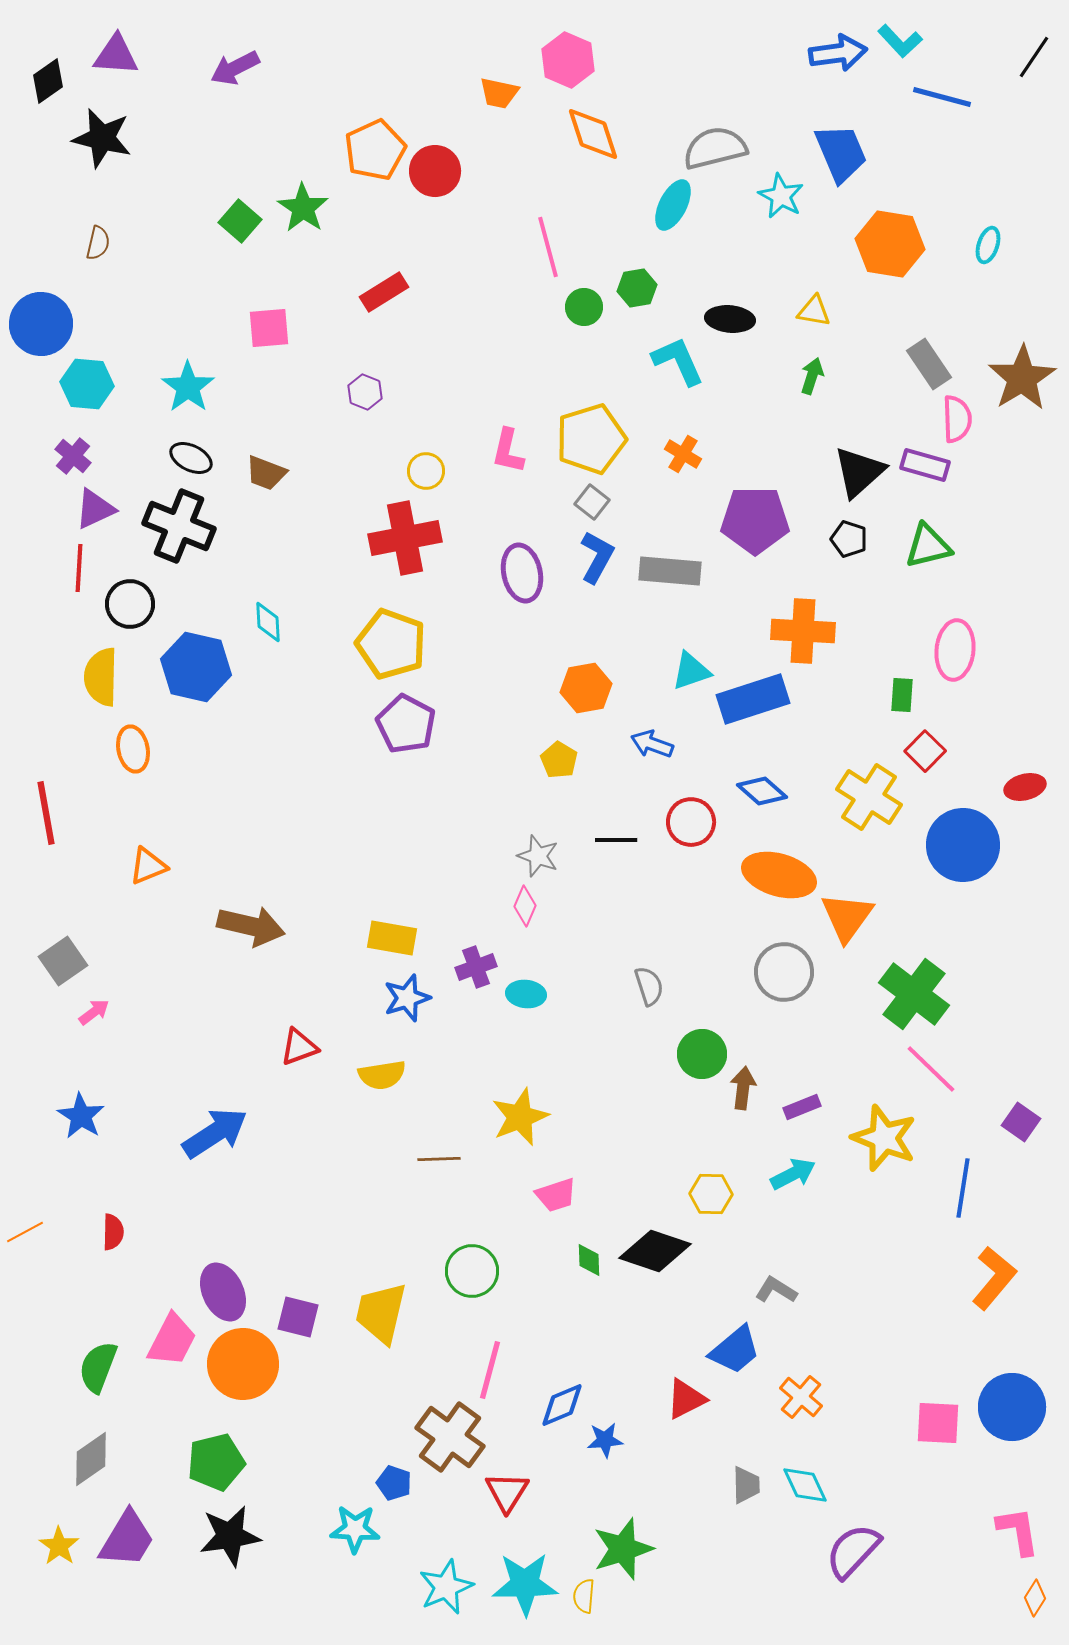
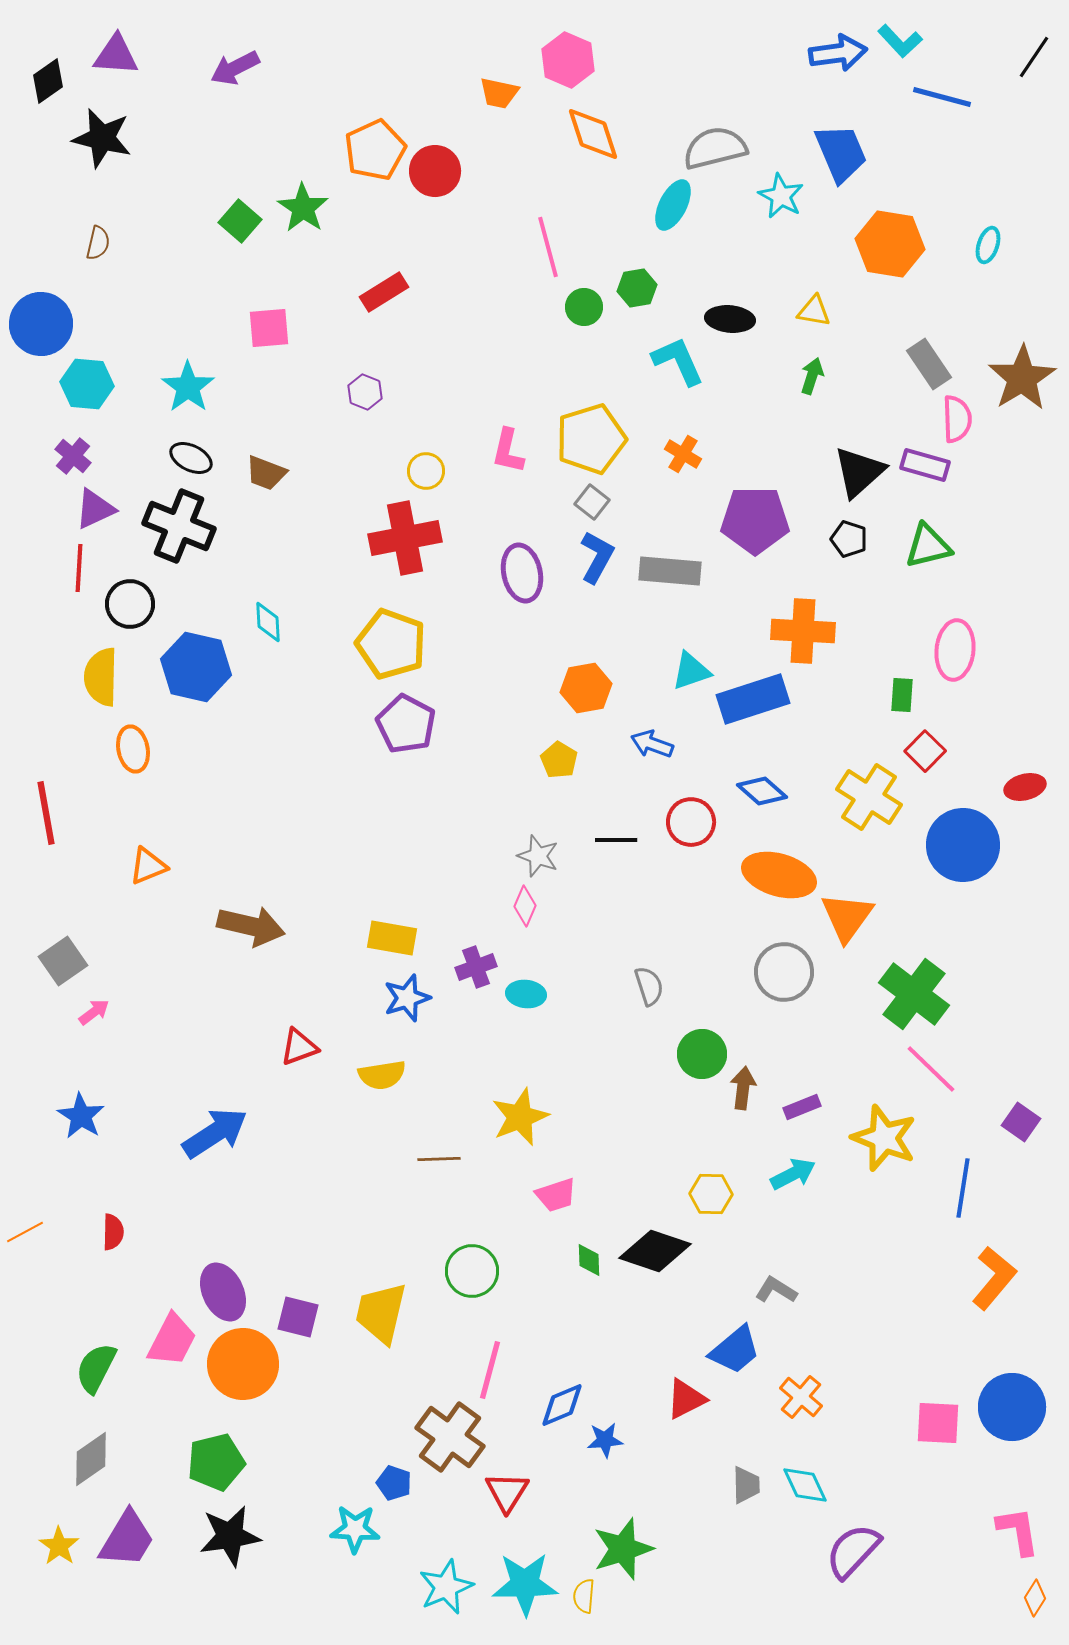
green semicircle at (98, 1367): moved 2 px left, 1 px down; rotated 6 degrees clockwise
